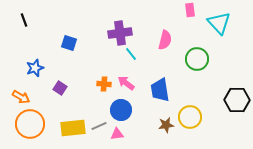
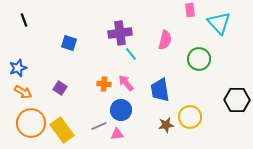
green circle: moved 2 px right
blue star: moved 17 px left
pink arrow: rotated 12 degrees clockwise
orange arrow: moved 2 px right, 5 px up
orange circle: moved 1 px right, 1 px up
yellow rectangle: moved 11 px left, 2 px down; rotated 60 degrees clockwise
